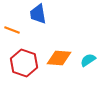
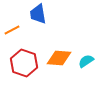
orange line: rotated 49 degrees counterclockwise
cyan semicircle: moved 2 px left, 1 px down
